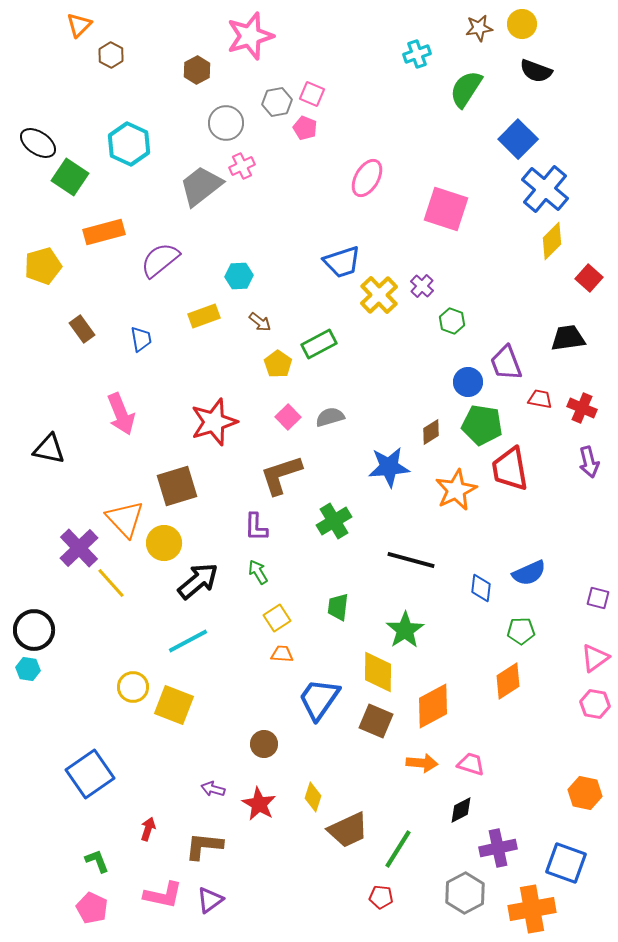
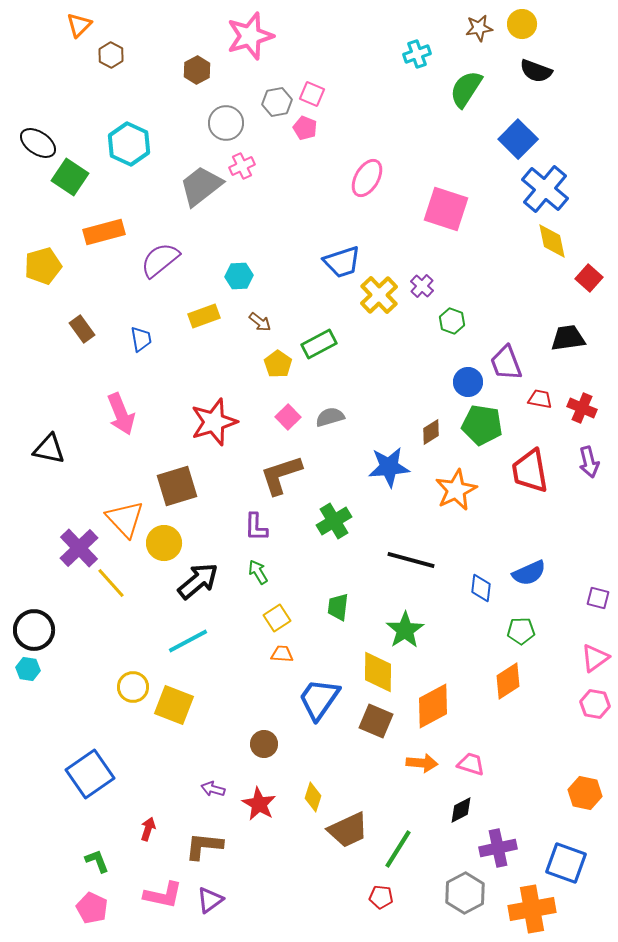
yellow diamond at (552, 241): rotated 57 degrees counterclockwise
red trapezoid at (510, 469): moved 20 px right, 2 px down
